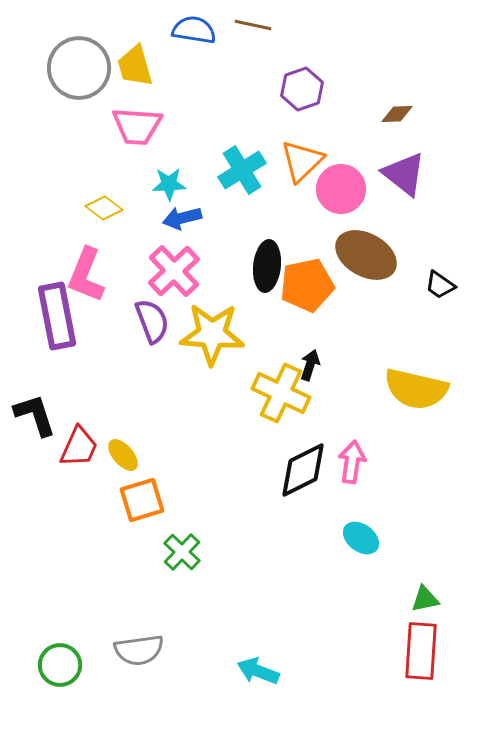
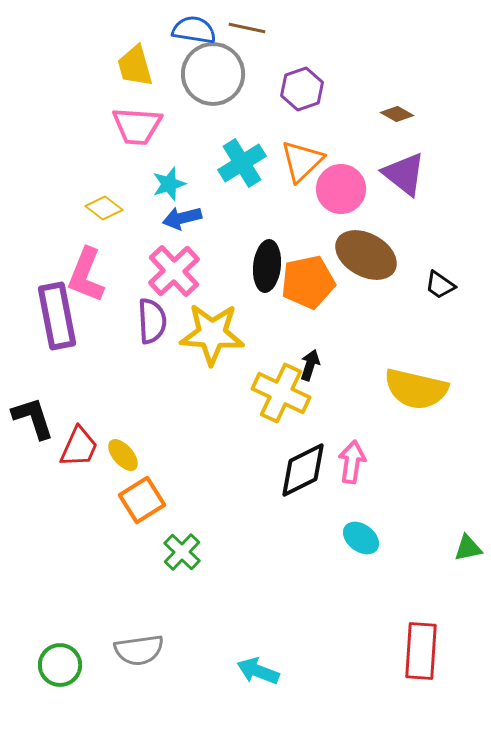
brown line: moved 6 px left, 3 px down
gray circle: moved 134 px right, 6 px down
brown diamond: rotated 32 degrees clockwise
cyan cross: moved 7 px up
cyan star: rotated 16 degrees counterclockwise
orange pentagon: moved 1 px right, 3 px up
purple semicircle: rotated 18 degrees clockwise
black L-shape: moved 2 px left, 3 px down
orange square: rotated 15 degrees counterclockwise
green triangle: moved 43 px right, 51 px up
